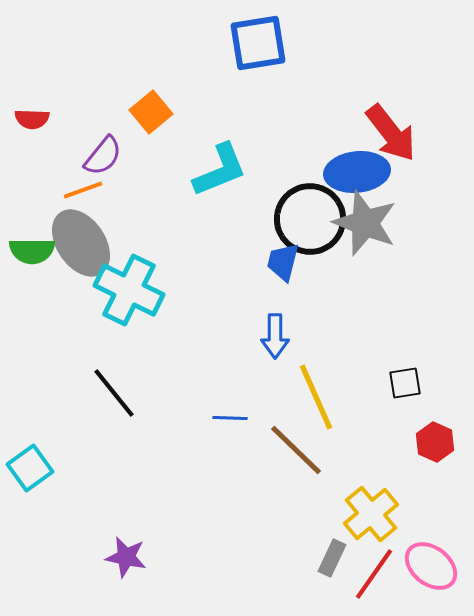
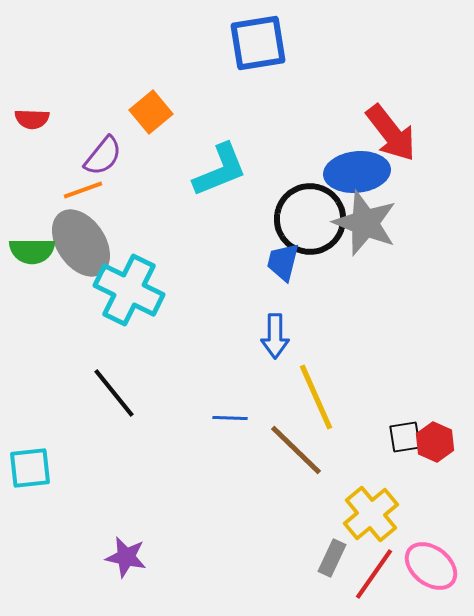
black square: moved 54 px down
cyan square: rotated 30 degrees clockwise
